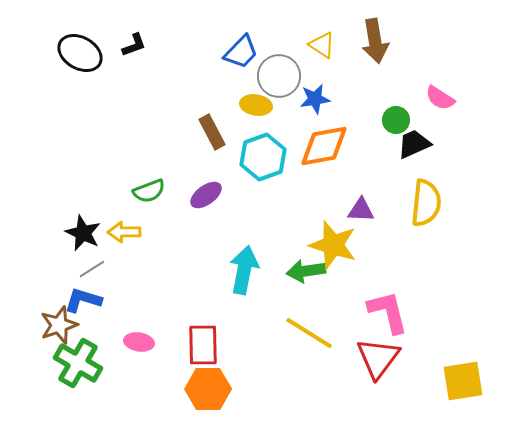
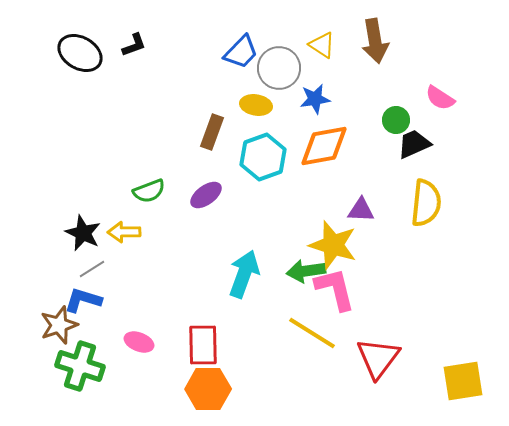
gray circle: moved 8 px up
brown rectangle: rotated 48 degrees clockwise
cyan arrow: moved 4 px down; rotated 9 degrees clockwise
pink L-shape: moved 53 px left, 23 px up
yellow line: moved 3 px right
pink ellipse: rotated 12 degrees clockwise
green cross: moved 2 px right, 3 px down; rotated 12 degrees counterclockwise
